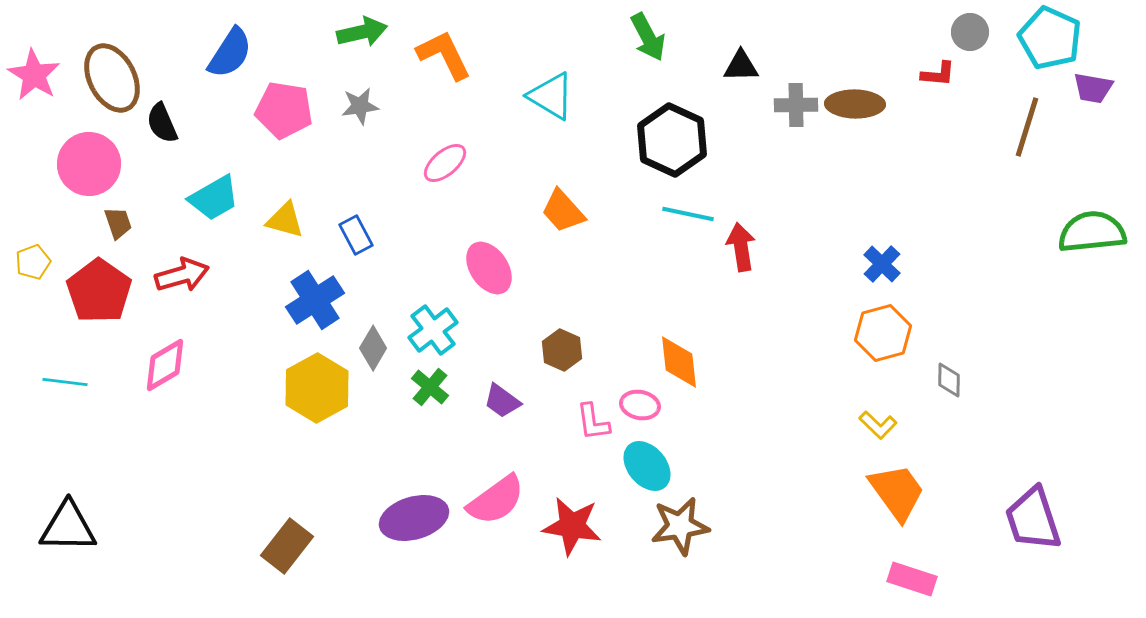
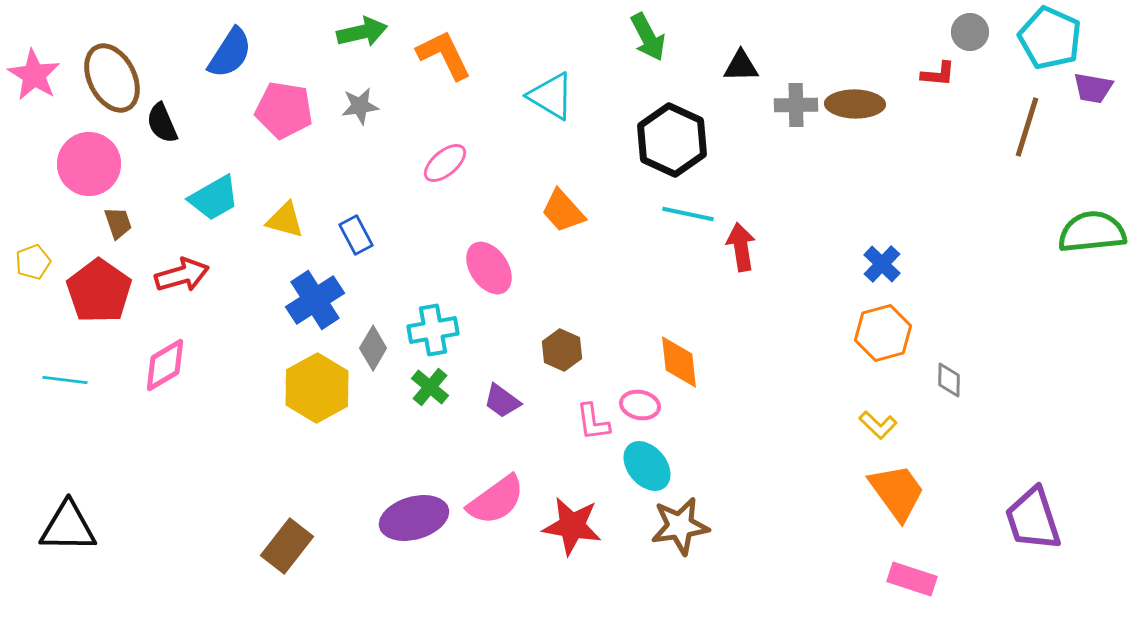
cyan cross at (433, 330): rotated 27 degrees clockwise
cyan line at (65, 382): moved 2 px up
